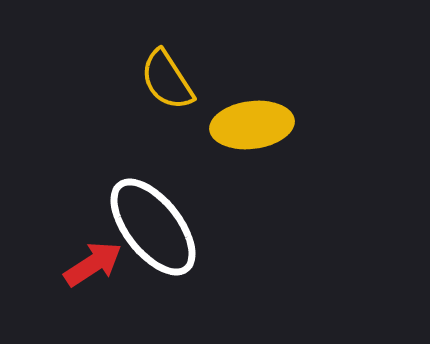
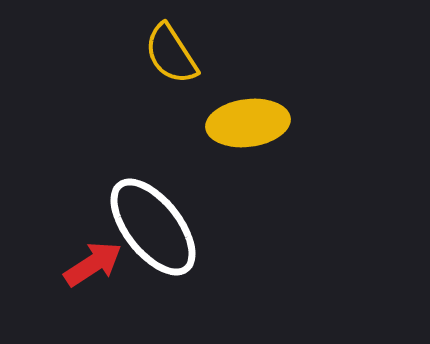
yellow semicircle: moved 4 px right, 26 px up
yellow ellipse: moved 4 px left, 2 px up
